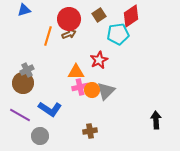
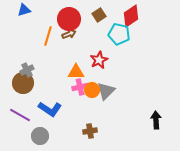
cyan pentagon: moved 1 px right; rotated 20 degrees clockwise
